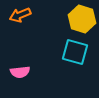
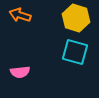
orange arrow: rotated 40 degrees clockwise
yellow hexagon: moved 6 px left, 1 px up
